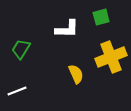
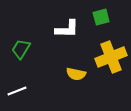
yellow semicircle: rotated 126 degrees clockwise
